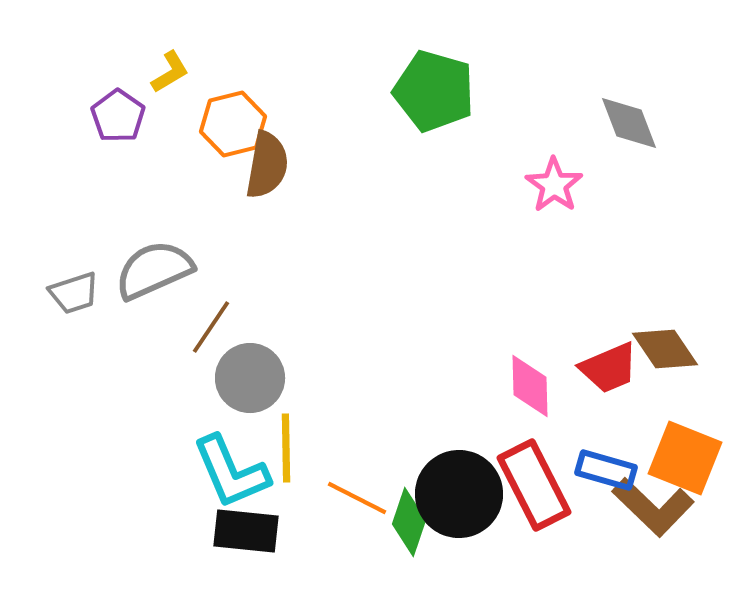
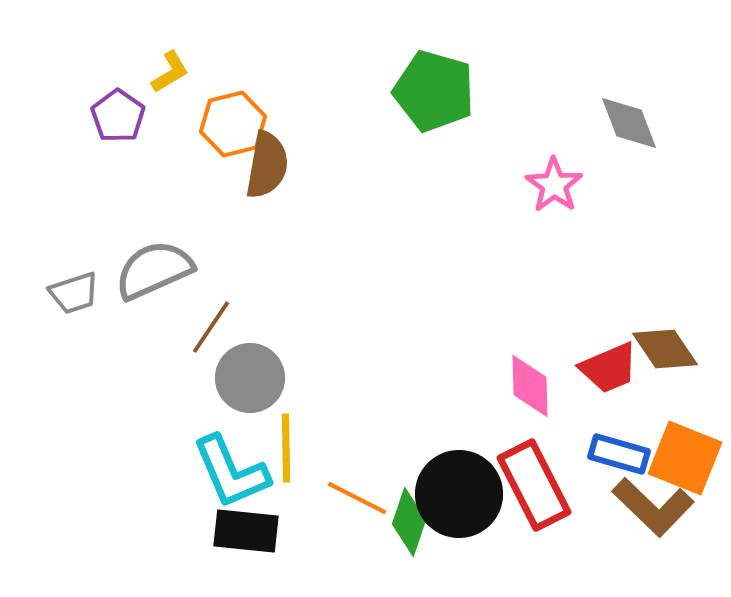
blue rectangle: moved 13 px right, 16 px up
